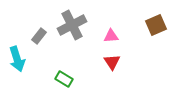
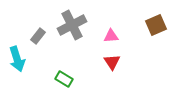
gray rectangle: moved 1 px left
